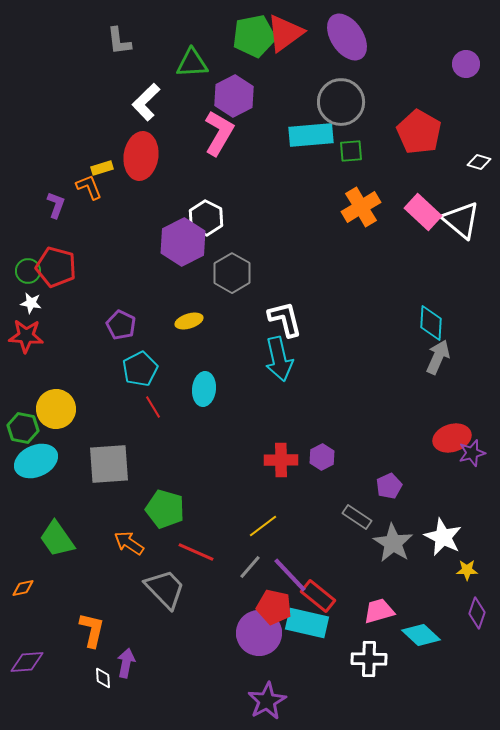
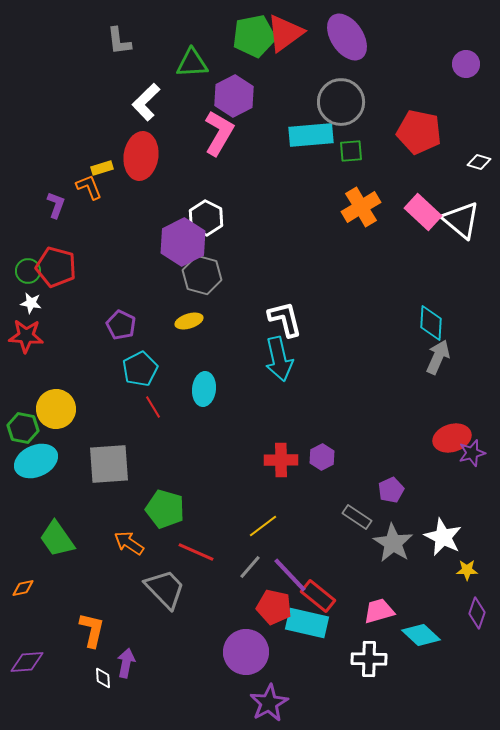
red pentagon at (419, 132): rotated 18 degrees counterclockwise
gray hexagon at (232, 273): moved 30 px left, 2 px down; rotated 15 degrees counterclockwise
purple pentagon at (389, 486): moved 2 px right, 4 px down
purple circle at (259, 633): moved 13 px left, 19 px down
purple star at (267, 701): moved 2 px right, 2 px down
